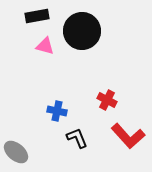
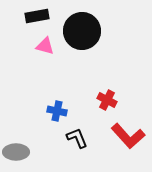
gray ellipse: rotated 40 degrees counterclockwise
